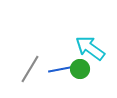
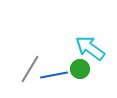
blue line: moved 8 px left, 6 px down
